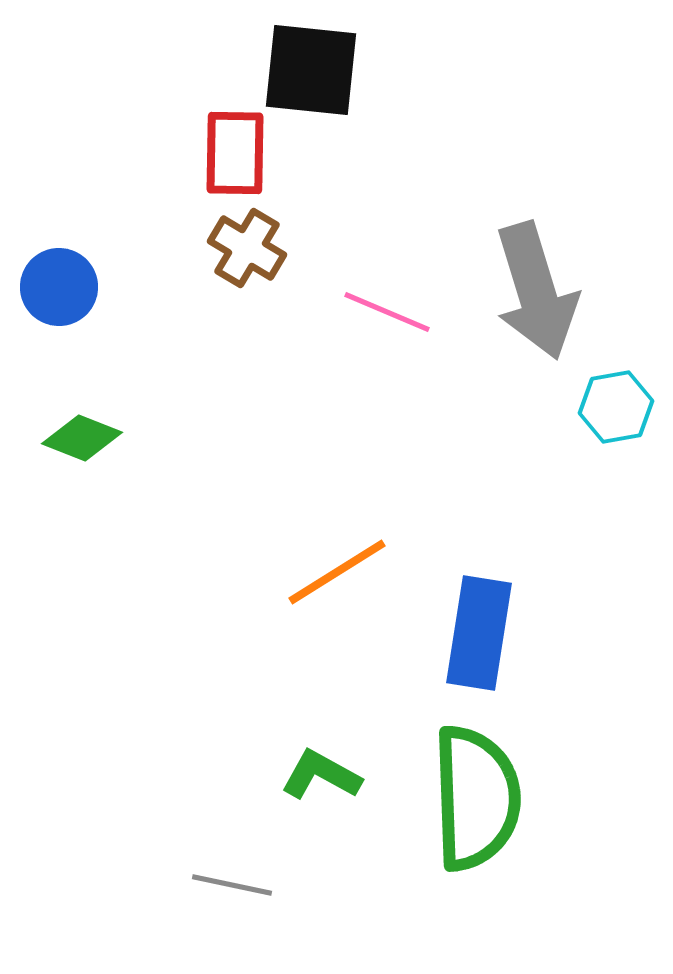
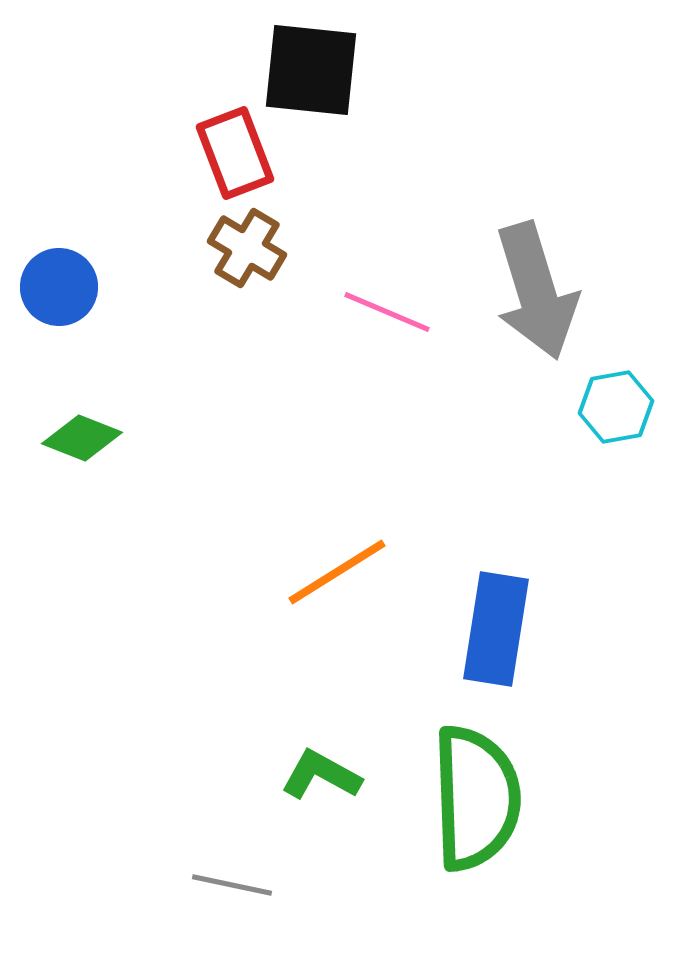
red rectangle: rotated 22 degrees counterclockwise
blue rectangle: moved 17 px right, 4 px up
